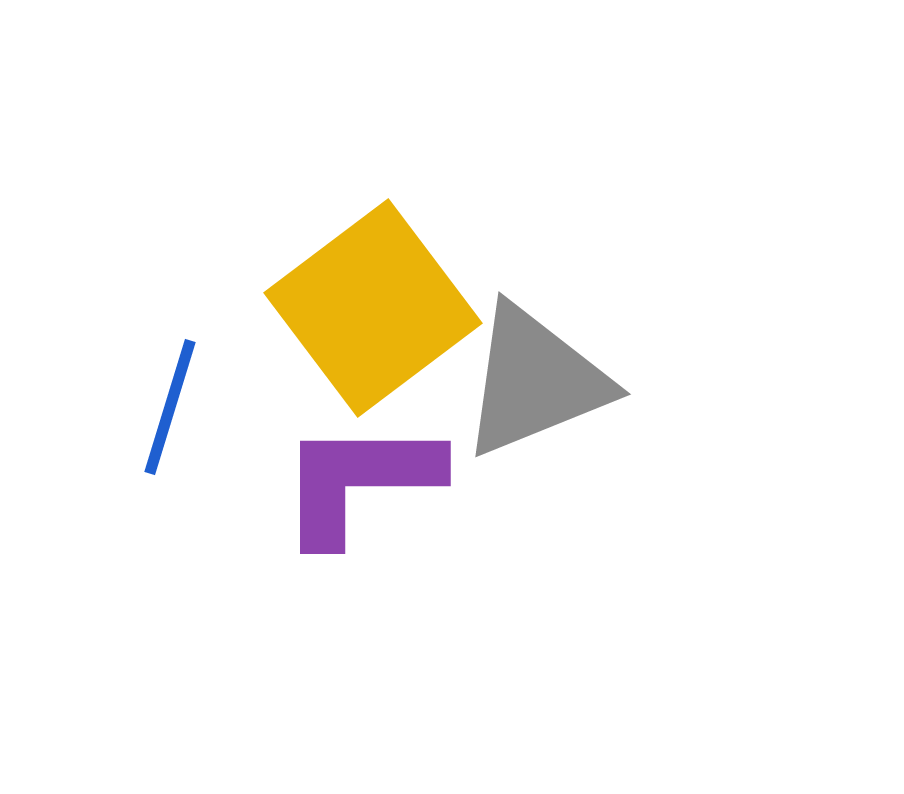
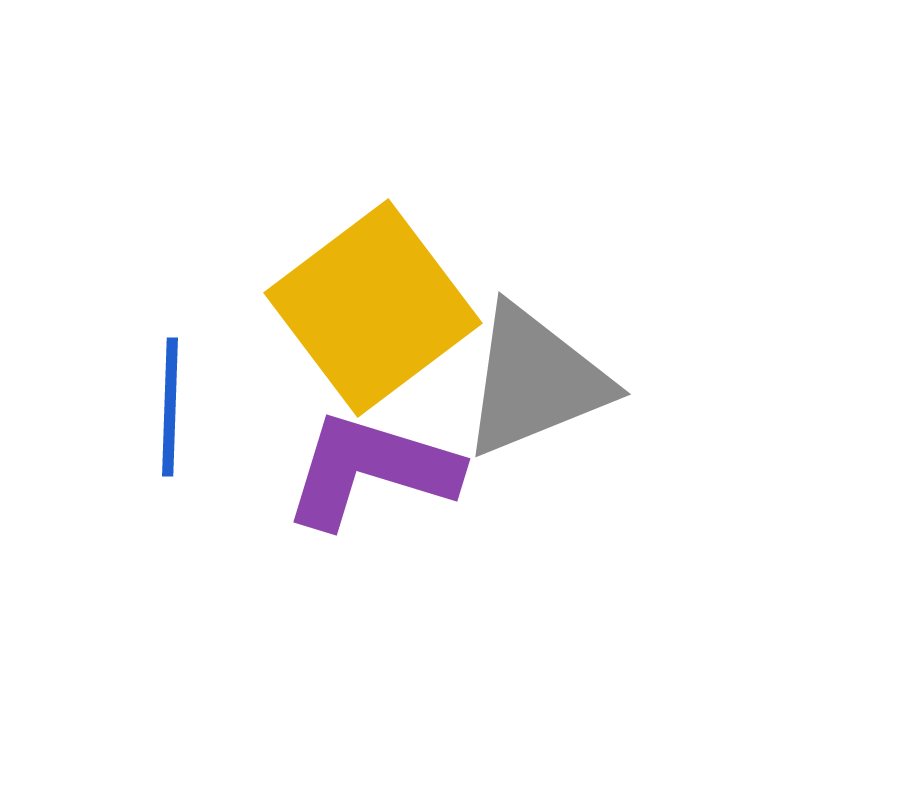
blue line: rotated 15 degrees counterclockwise
purple L-shape: moved 12 px right, 11 px up; rotated 17 degrees clockwise
